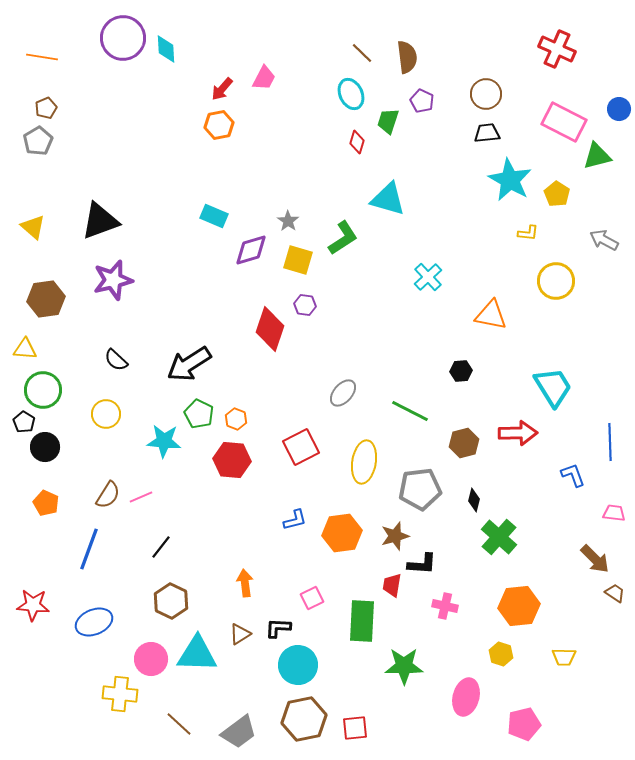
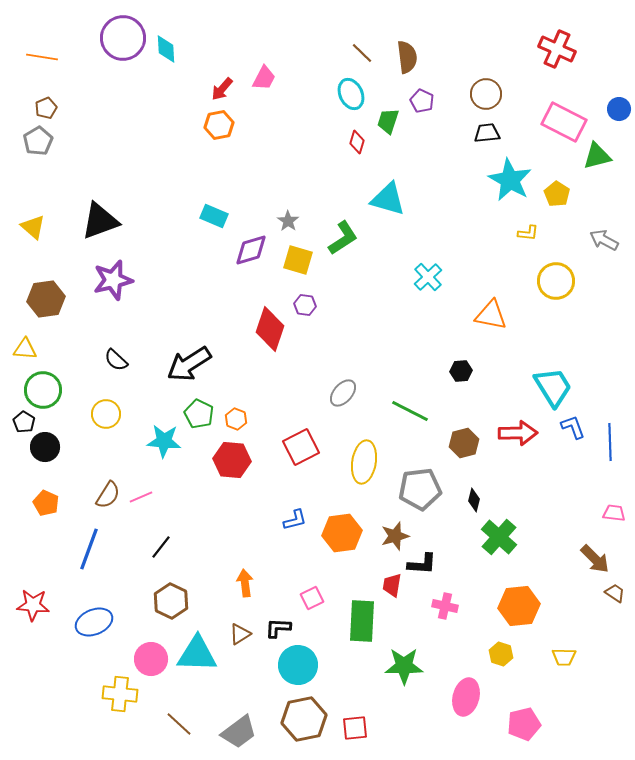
blue L-shape at (573, 475): moved 48 px up
